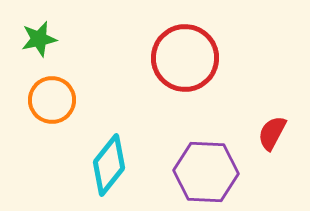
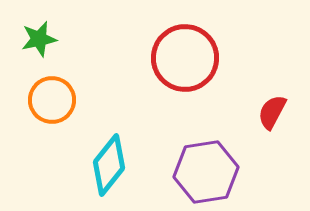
red semicircle: moved 21 px up
purple hexagon: rotated 12 degrees counterclockwise
